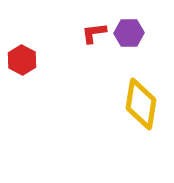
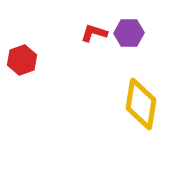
red L-shape: rotated 24 degrees clockwise
red hexagon: rotated 12 degrees clockwise
